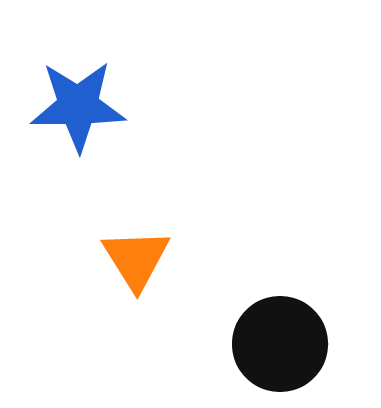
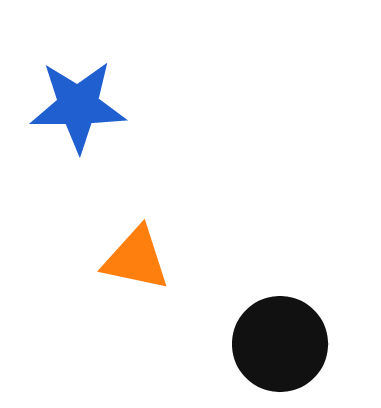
orange triangle: rotated 46 degrees counterclockwise
